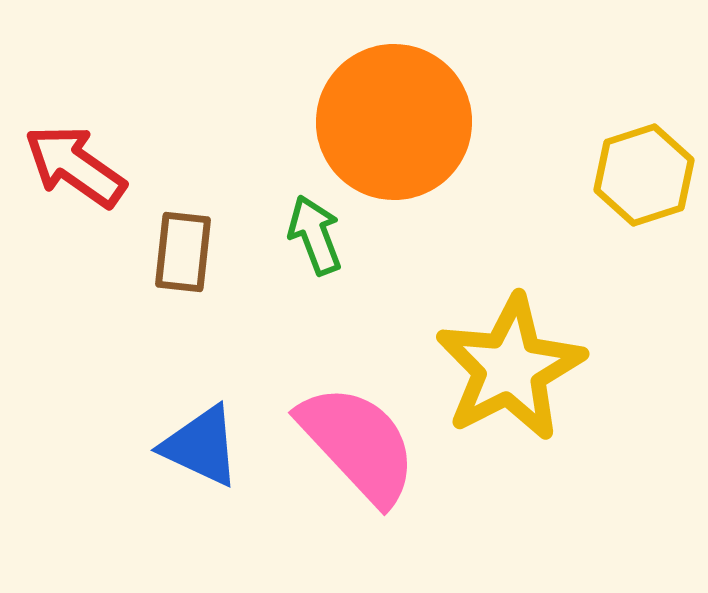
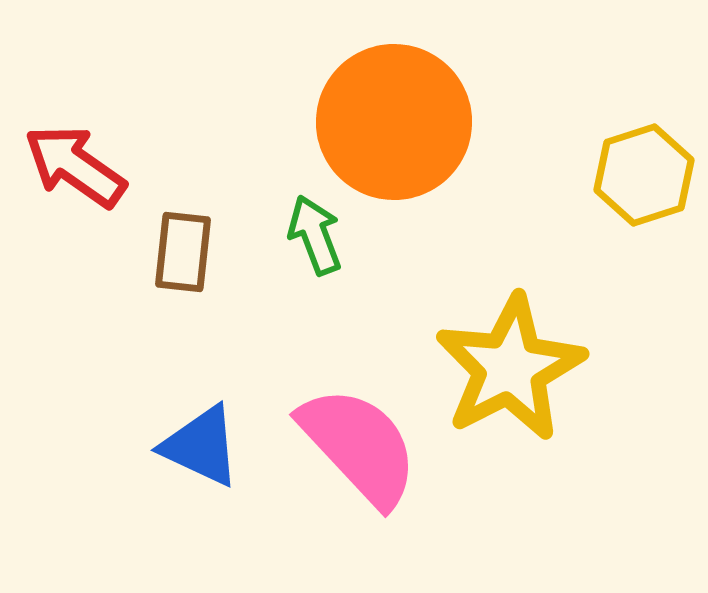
pink semicircle: moved 1 px right, 2 px down
